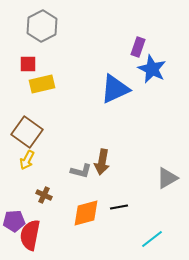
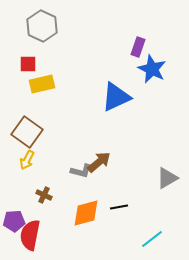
gray hexagon: rotated 8 degrees counterclockwise
blue triangle: moved 1 px right, 8 px down
brown arrow: moved 3 px left; rotated 140 degrees counterclockwise
